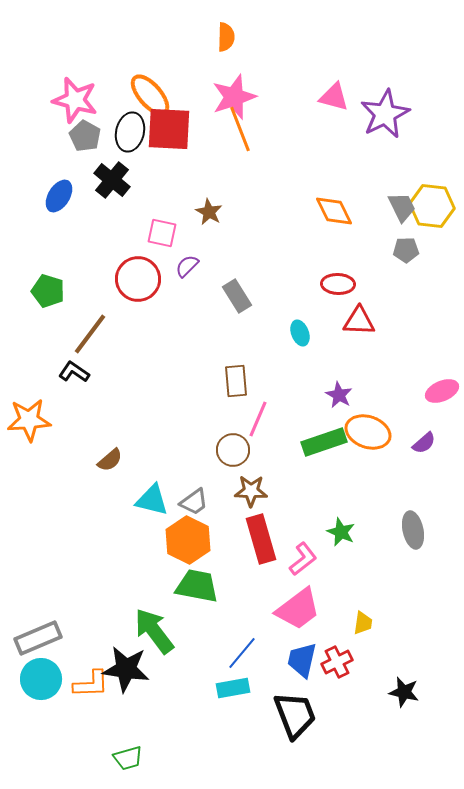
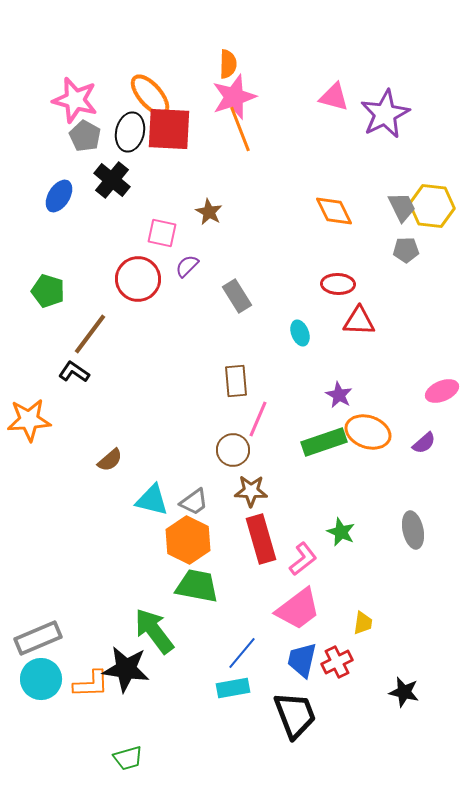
orange semicircle at (226, 37): moved 2 px right, 27 px down
